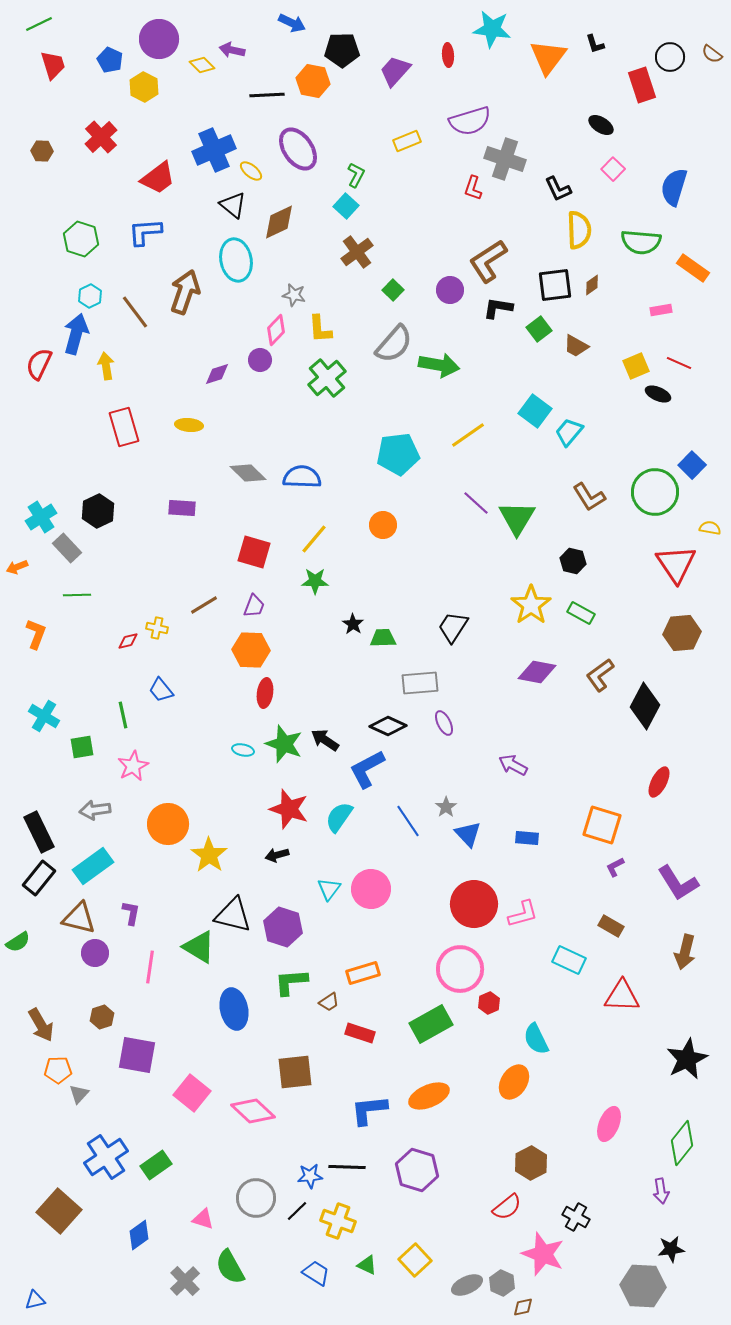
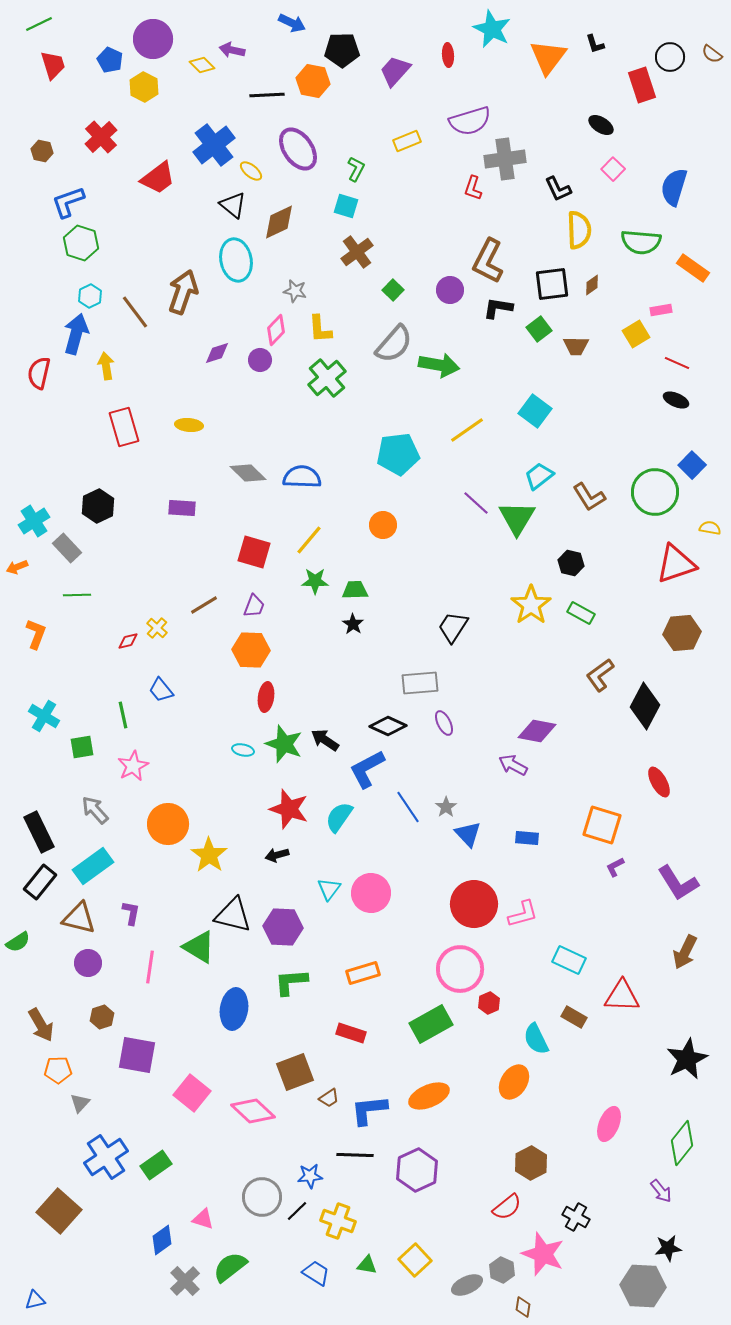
cyan star at (492, 29): rotated 18 degrees clockwise
purple circle at (159, 39): moved 6 px left
blue cross at (214, 150): moved 5 px up; rotated 15 degrees counterclockwise
brown hexagon at (42, 151): rotated 10 degrees clockwise
gray cross at (505, 159): rotated 27 degrees counterclockwise
green L-shape at (356, 175): moved 6 px up
cyan square at (346, 206): rotated 25 degrees counterclockwise
blue L-shape at (145, 232): moved 77 px left, 30 px up; rotated 15 degrees counterclockwise
green hexagon at (81, 239): moved 4 px down
brown L-shape at (488, 261): rotated 30 degrees counterclockwise
black square at (555, 285): moved 3 px left, 1 px up
brown arrow at (185, 292): moved 2 px left
gray star at (294, 295): moved 1 px right, 4 px up
brown trapezoid at (576, 346): rotated 28 degrees counterclockwise
red line at (679, 363): moved 2 px left
red semicircle at (39, 364): moved 9 px down; rotated 12 degrees counterclockwise
yellow square at (636, 366): moved 32 px up; rotated 8 degrees counterclockwise
purple diamond at (217, 374): moved 21 px up
black ellipse at (658, 394): moved 18 px right, 6 px down
cyan trapezoid at (569, 432): moved 30 px left, 44 px down; rotated 12 degrees clockwise
yellow line at (468, 435): moved 1 px left, 5 px up
black hexagon at (98, 511): moved 5 px up
cyan cross at (41, 517): moved 7 px left, 4 px down
yellow line at (314, 539): moved 5 px left, 1 px down
black hexagon at (573, 561): moved 2 px left, 2 px down
red triangle at (676, 564): rotated 45 degrees clockwise
yellow cross at (157, 628): rotated 30 degrees clockwise
green trapezoid at (383, 638): moved 28 px left, 48 px up
purple diamond at (537, 672): moved 59 px down
red ellipse at (265, 693): moved 1 px right, 4 px down
red ellipse at (659, 782): rotated 56 degrees counterclockwise
gray arrow at (95, 810): rotated 56 degrees clockwise
blue line at (408, 821): moved 14 px up
black rectangle at (39, 878): moved 1 px right, 4 px down
pink circle at (371, 889): moved 4 px down
brown rectangle at (611, 926): moved 37 px left, 91 px down
purple hexagon at (283, 927): rotated 15 degrees counterclockwise
brown arrow at (685, 952): rotated 12 degrees clockwise
purple circle at (95, 953): moved 7 px left, 10 px down
brown trapezoid at (329, 1002): moved 96 px down
blue ellipse at (234, 1009): rotated 21 degrees clockwise
red rectangle at (360, 1033): moved 9 px left
brown square at (295, 1072): rotated 15 degrees counterclockwise
gray triangle at (79, 1094): moved 1 px right, 9 px down
black line at (347, 1167): moved 8 px right, 12 px up
purple hexagon at (417, 1170): rotated 18 degrees clockwise
purple arrow at (661, 1191): rotated 30 degrees counterclockwise
gray circle at (256, 1198): moved 6 px right, 1 px up
blue diamond at (139, 1235): moved 23 px right, 5 px down
black star at (671, 1249): moved 3 px left, 1 px up
green triangle at (367, 1265): rotated 15 degrees counterclockwise
green semicircle at (230, 1267): rotated 81 degrees clockwise
gray hexagon at (502, 1283): moved 13 px up
brown diamond at (523, 1307): rotated 70 degrees counterclockwise
